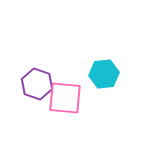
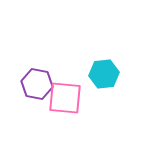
purple hexagon: rotated 8 degrees counterclockwise
